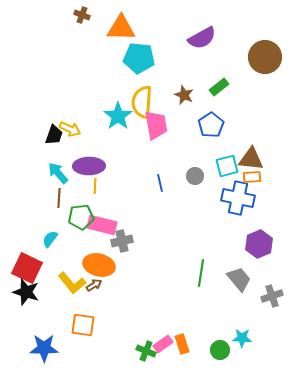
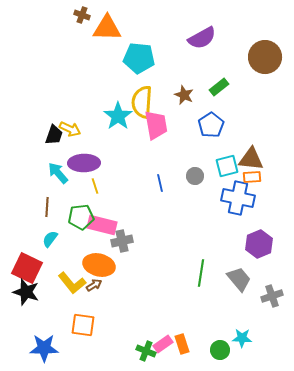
orange triangle at (121, 28): moved 14 px left
purple ellipse at (89, 166): moved 5 px left, 3 px up
yellow line at (95, 186): rotated 21 degrees counterclockwise
brown line at (59, 198): moved 12 px left, 9 px down
